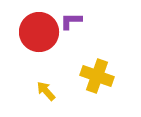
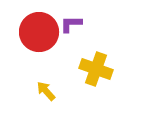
purple L-shape: moved 3 px down
yellow cross: moved 1 px left, 7 px up
